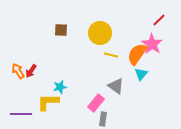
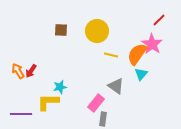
yellow circle: moved 3 px left, 2 px up
